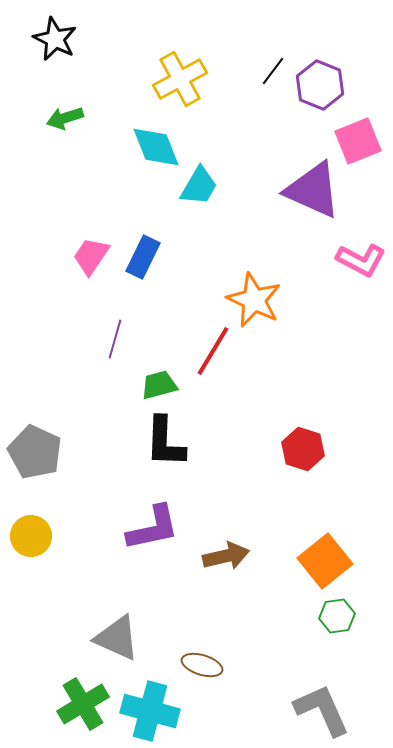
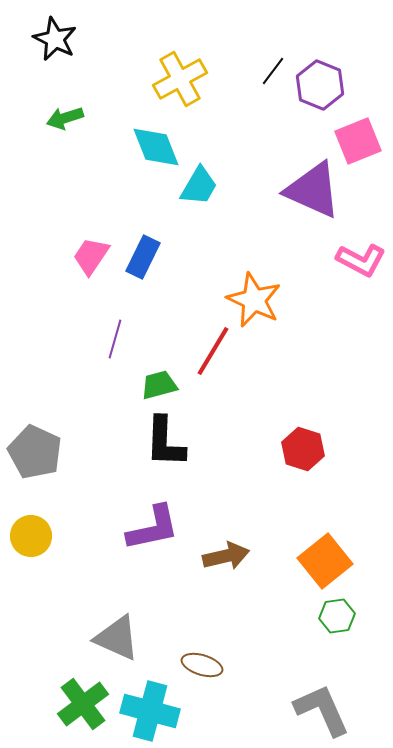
green cross: rotated 6 degrees counterclockwise
